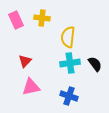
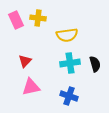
yellow cross: moved 4 px left
yellow semicircle: moved 1 px left, 2 px up; rotated 105 degrees counterclockwise
black semicircle: rotated 21 degrees clockwise
